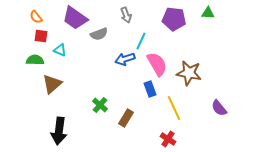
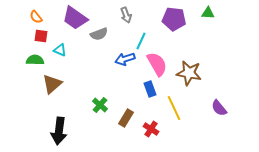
red cross: moved 17 px left, 10 px up
